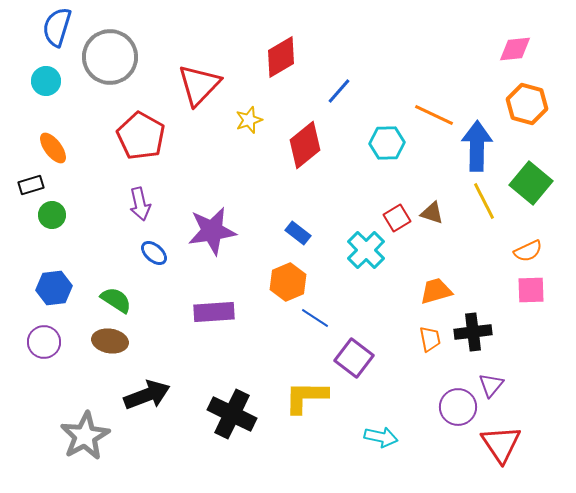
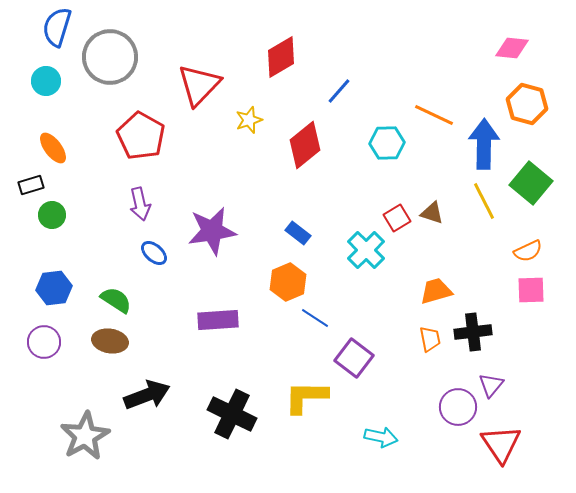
pink diamond at (515, 49): moved 3 px left, 1 px up; rotated 12 degrees clockwise
blue arrow at (477, 146): moved 7 px right, 2 px up
purple rectangle at (214, 312): moved 4 px right, 8 px down
